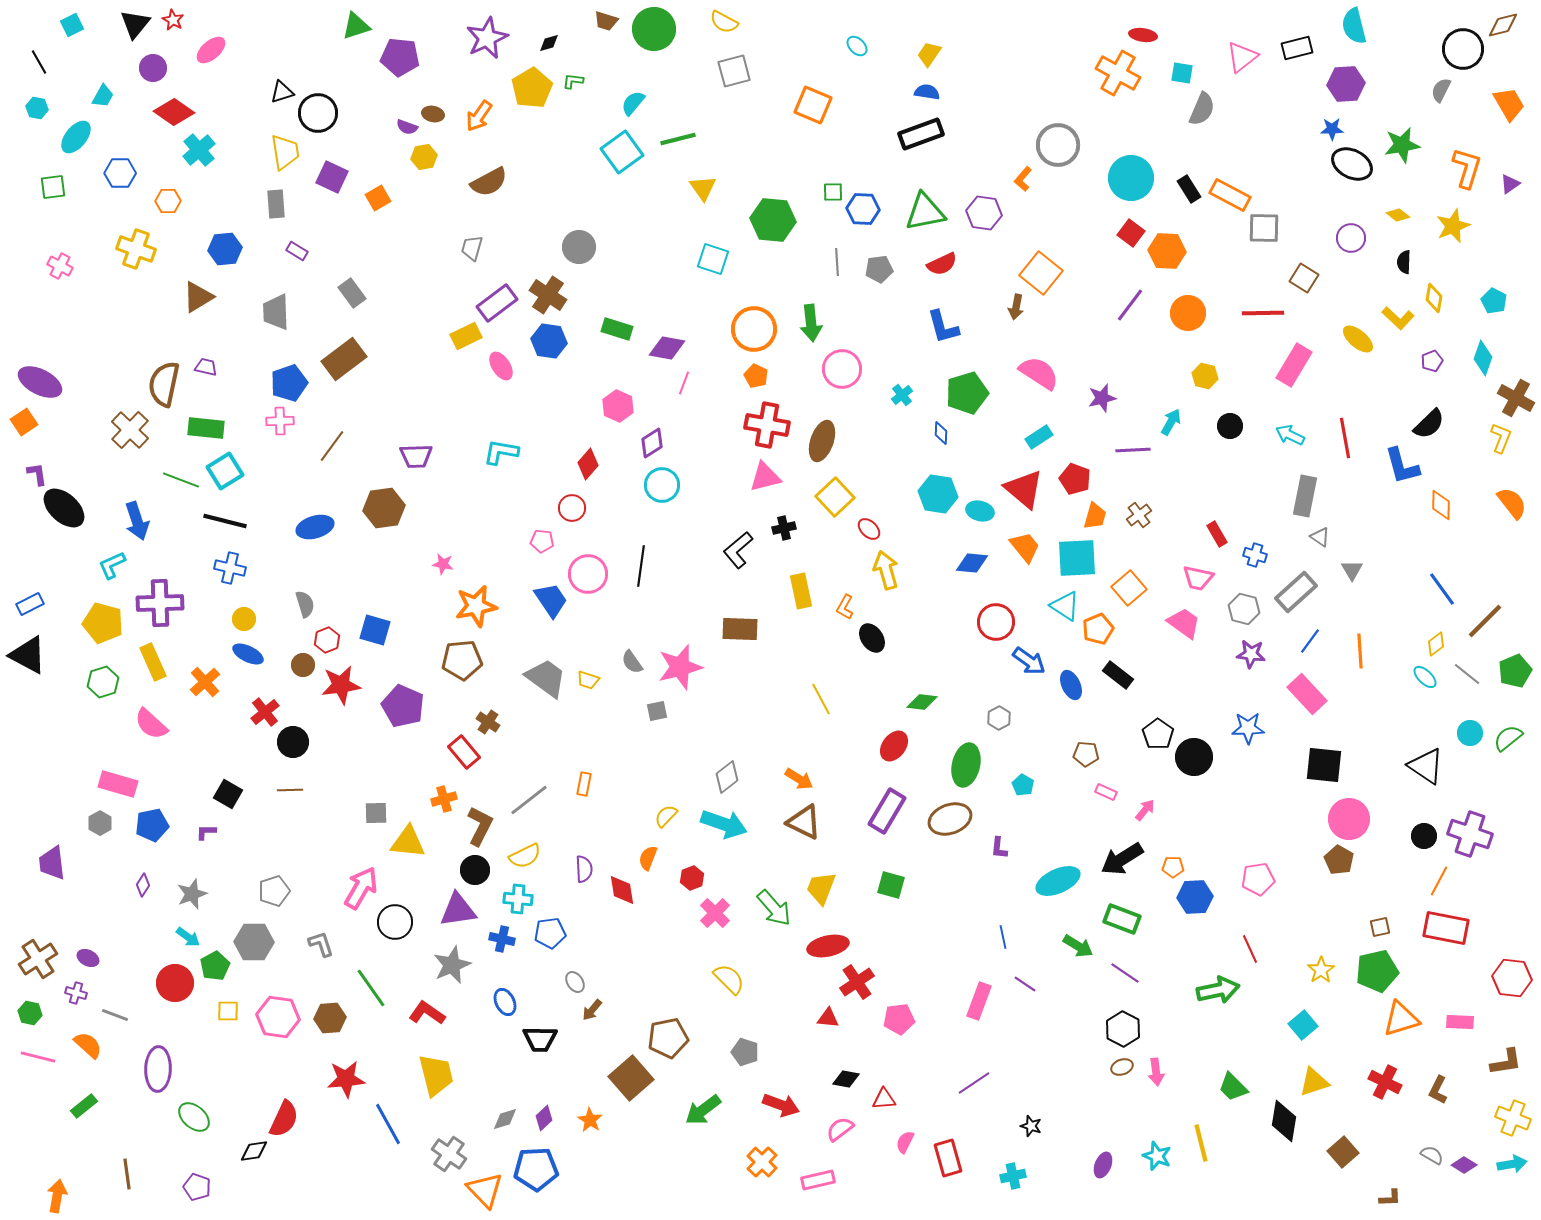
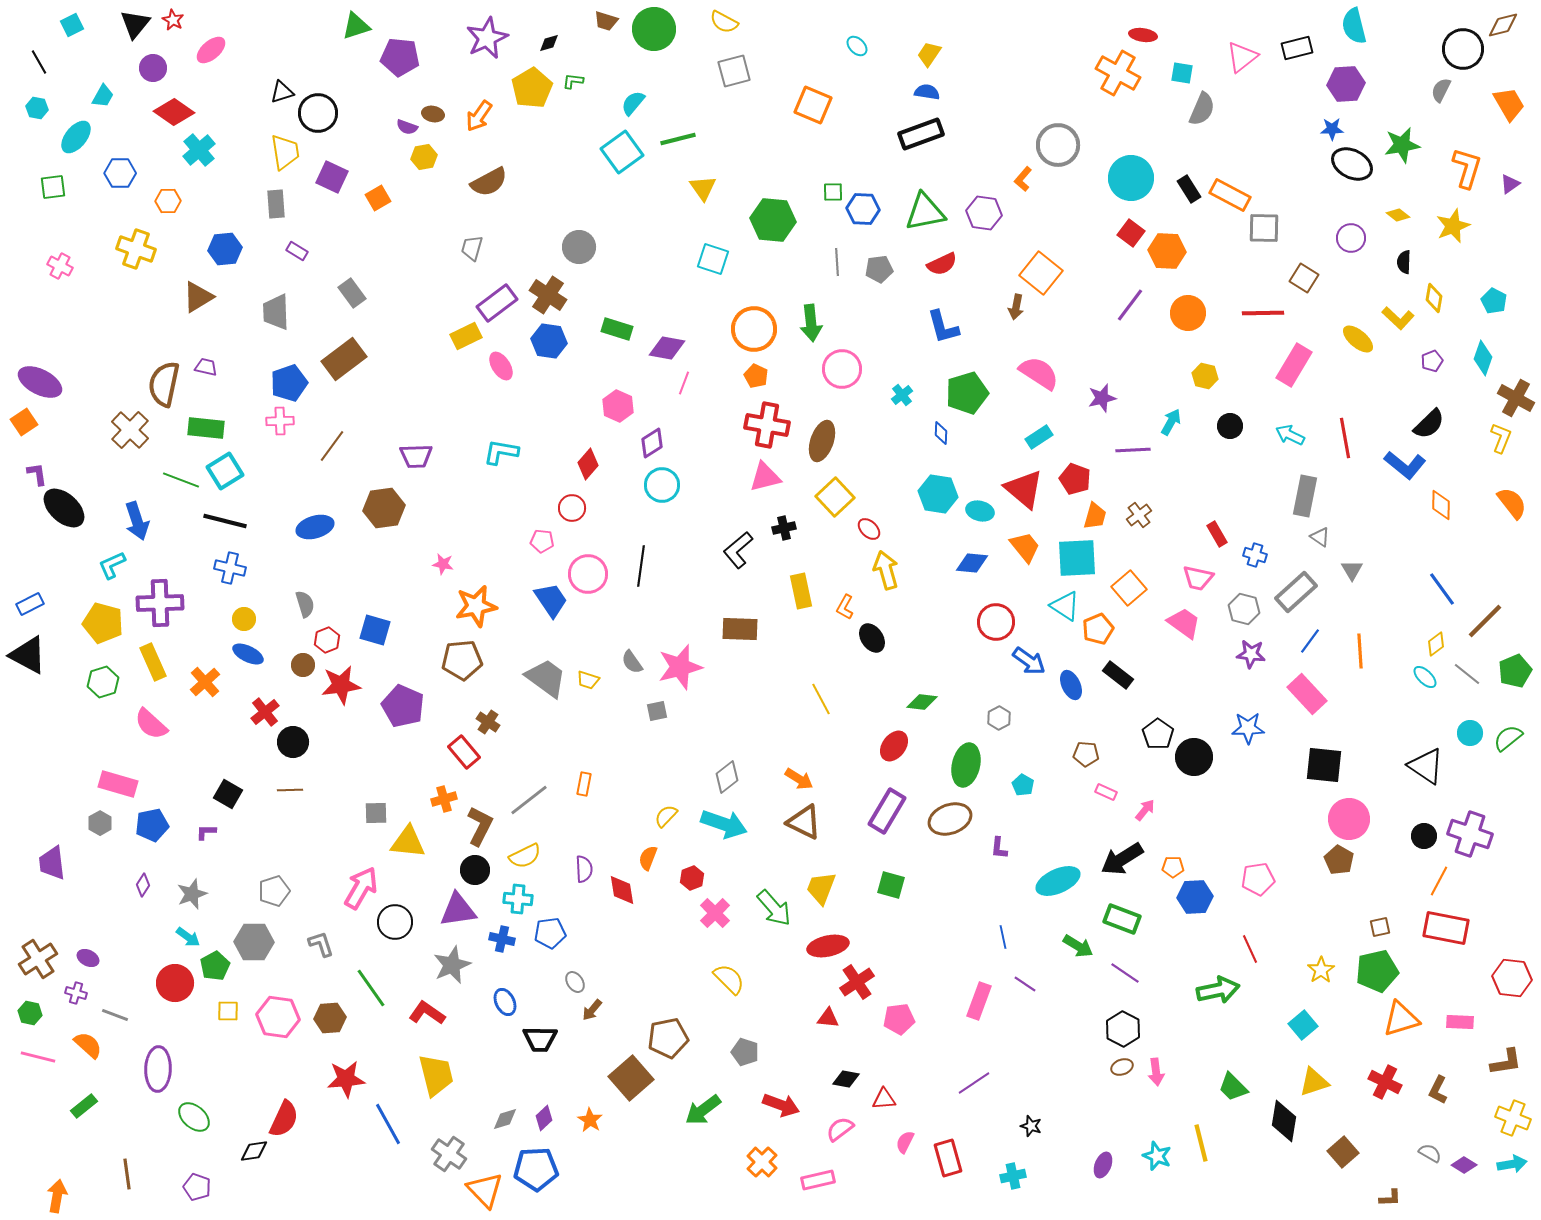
blue L-shape at (1402, 466): moved 3 px right, 1 px up; rotated 36 degrees counterclockwise
gray semicircle at (1432, 1155): moved 2 px left, 2 px up
